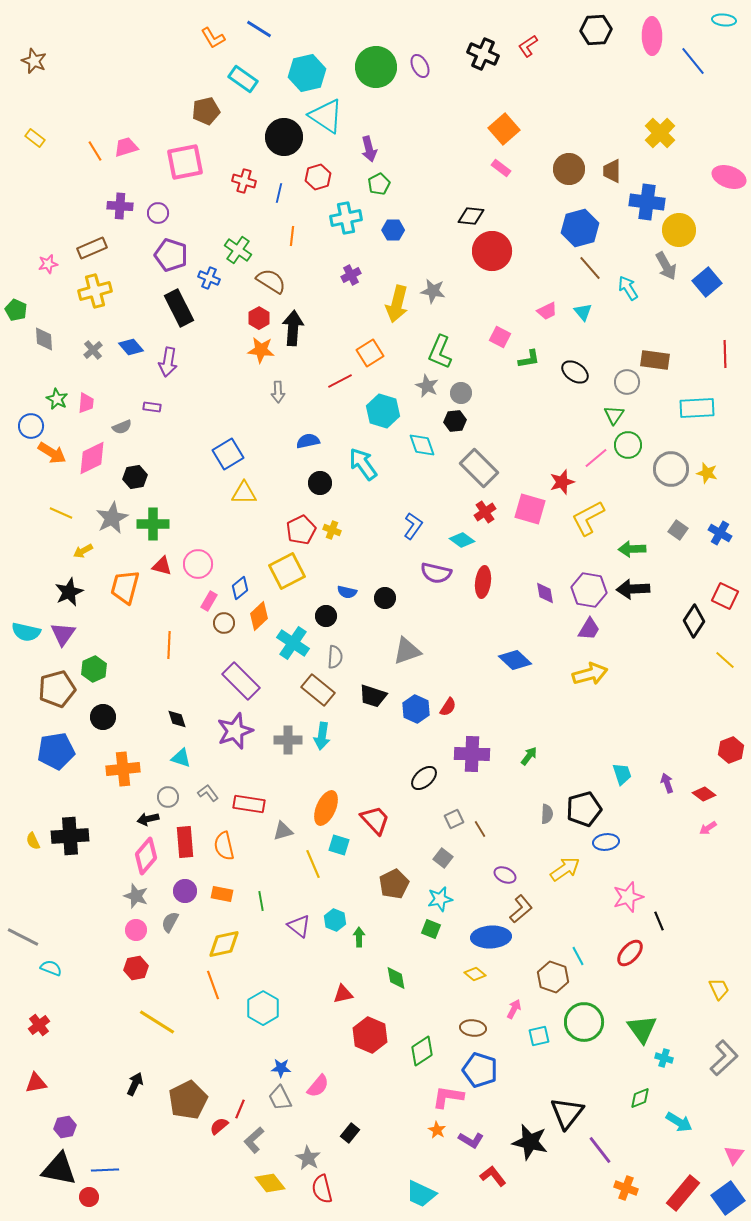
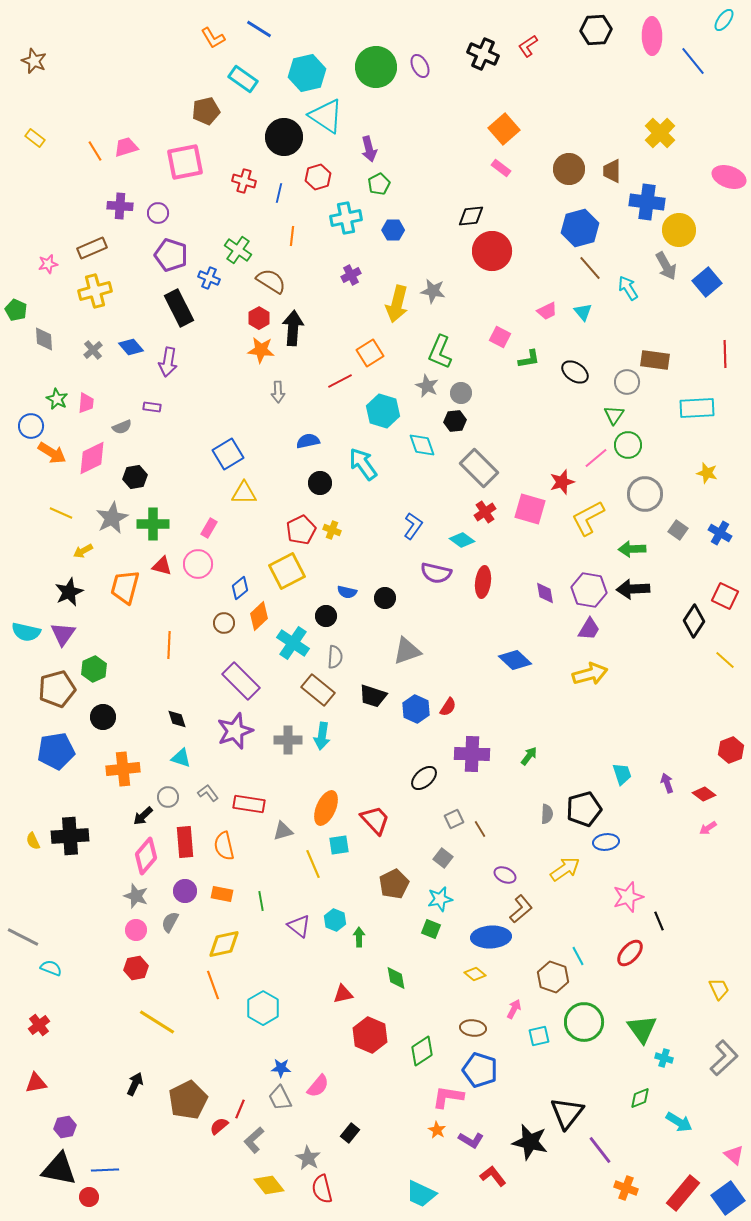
cyan ellipse at (724, 20): rotated 60 degrees counterclockwise
black diamond at (471, 216): rotated 12 degrees counterclockwise
gray circle at (671, 469): moved 26 px left, 25 px down
pink rectangle at (209, 601): moved 73 px up
black arrow at (148, 819): moved 5 px left, 3 px up; rotated 30 degrees counterclockwise
cyan square at (339, 845): rotated 25 degrees counterclockwise
pink triangle at (734, 1155): rotated 25 degrees counterclockwise
yellow diamond at (270, 1183): moved 1 px left, 2 px down
